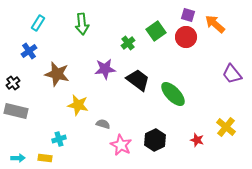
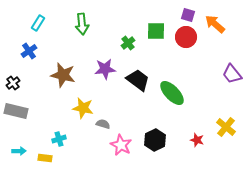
green square: rotated 36 degrees clockwise
brown star: moved 6 px right, 1 px down
green ellipse: moved 1 px left, 1 px up
yellow star: moved 5 px right, 3 px down
cyan arrow: moved 1 px right, 7 px up
